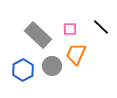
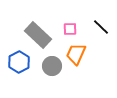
blue hexagon: moved 4 px left, 8 px up
